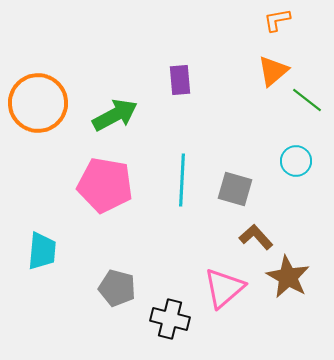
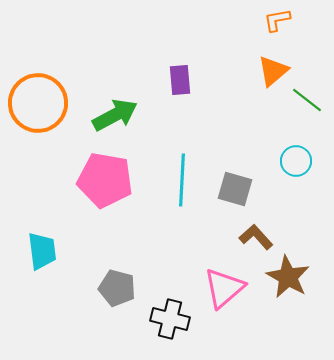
pink pentagon: moved 5 px up
cyan trapezoid: rotated 12 degrees counterclockwise
